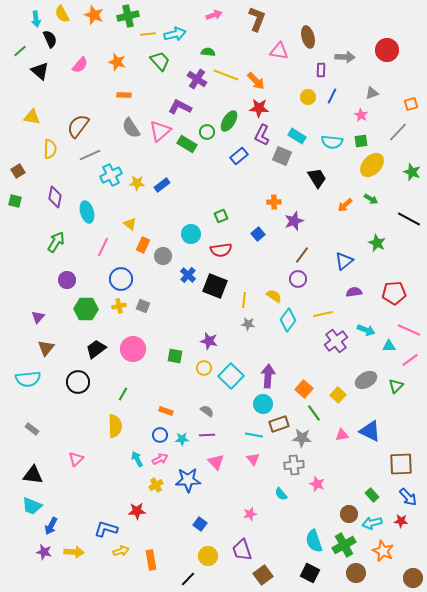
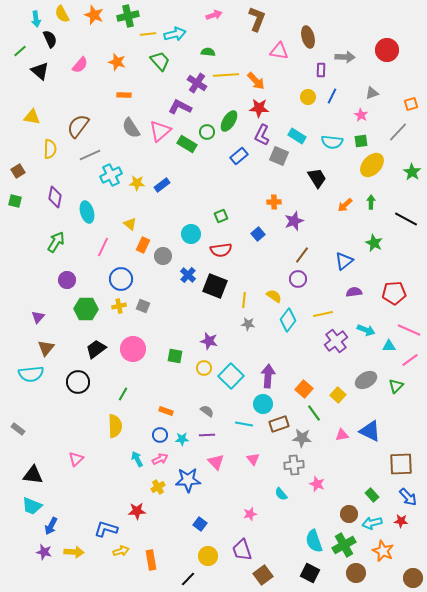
yellow line at (226, 75): rotated 25 degrees counterclockwise
purple cross at (197, 79): moved 4 px down
gray square at (282, 156): moved 3 px left
green star at (412, 172): rotated 12 degrees clockwise
green arrow at (371, 199): moved 3 px down; rotated 120 degrees counterclockwise
black line at (409, 219): moved 3 px left
green star at (377, 243): moved 3 px left
cyan semicircle at (28, 379): moved 3 px right, 5 px up
gray rectangle at (32, 429): moved 14 px left
cyan line at (254, 435): moved 10 px left, 11 px up
yellow cross at (156, 485): moved 2 px right, 2 px down
